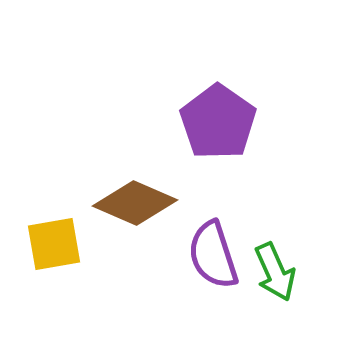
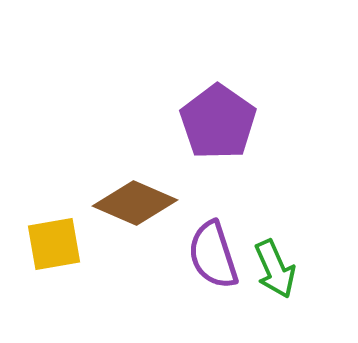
green arrow: moved 3 px up
